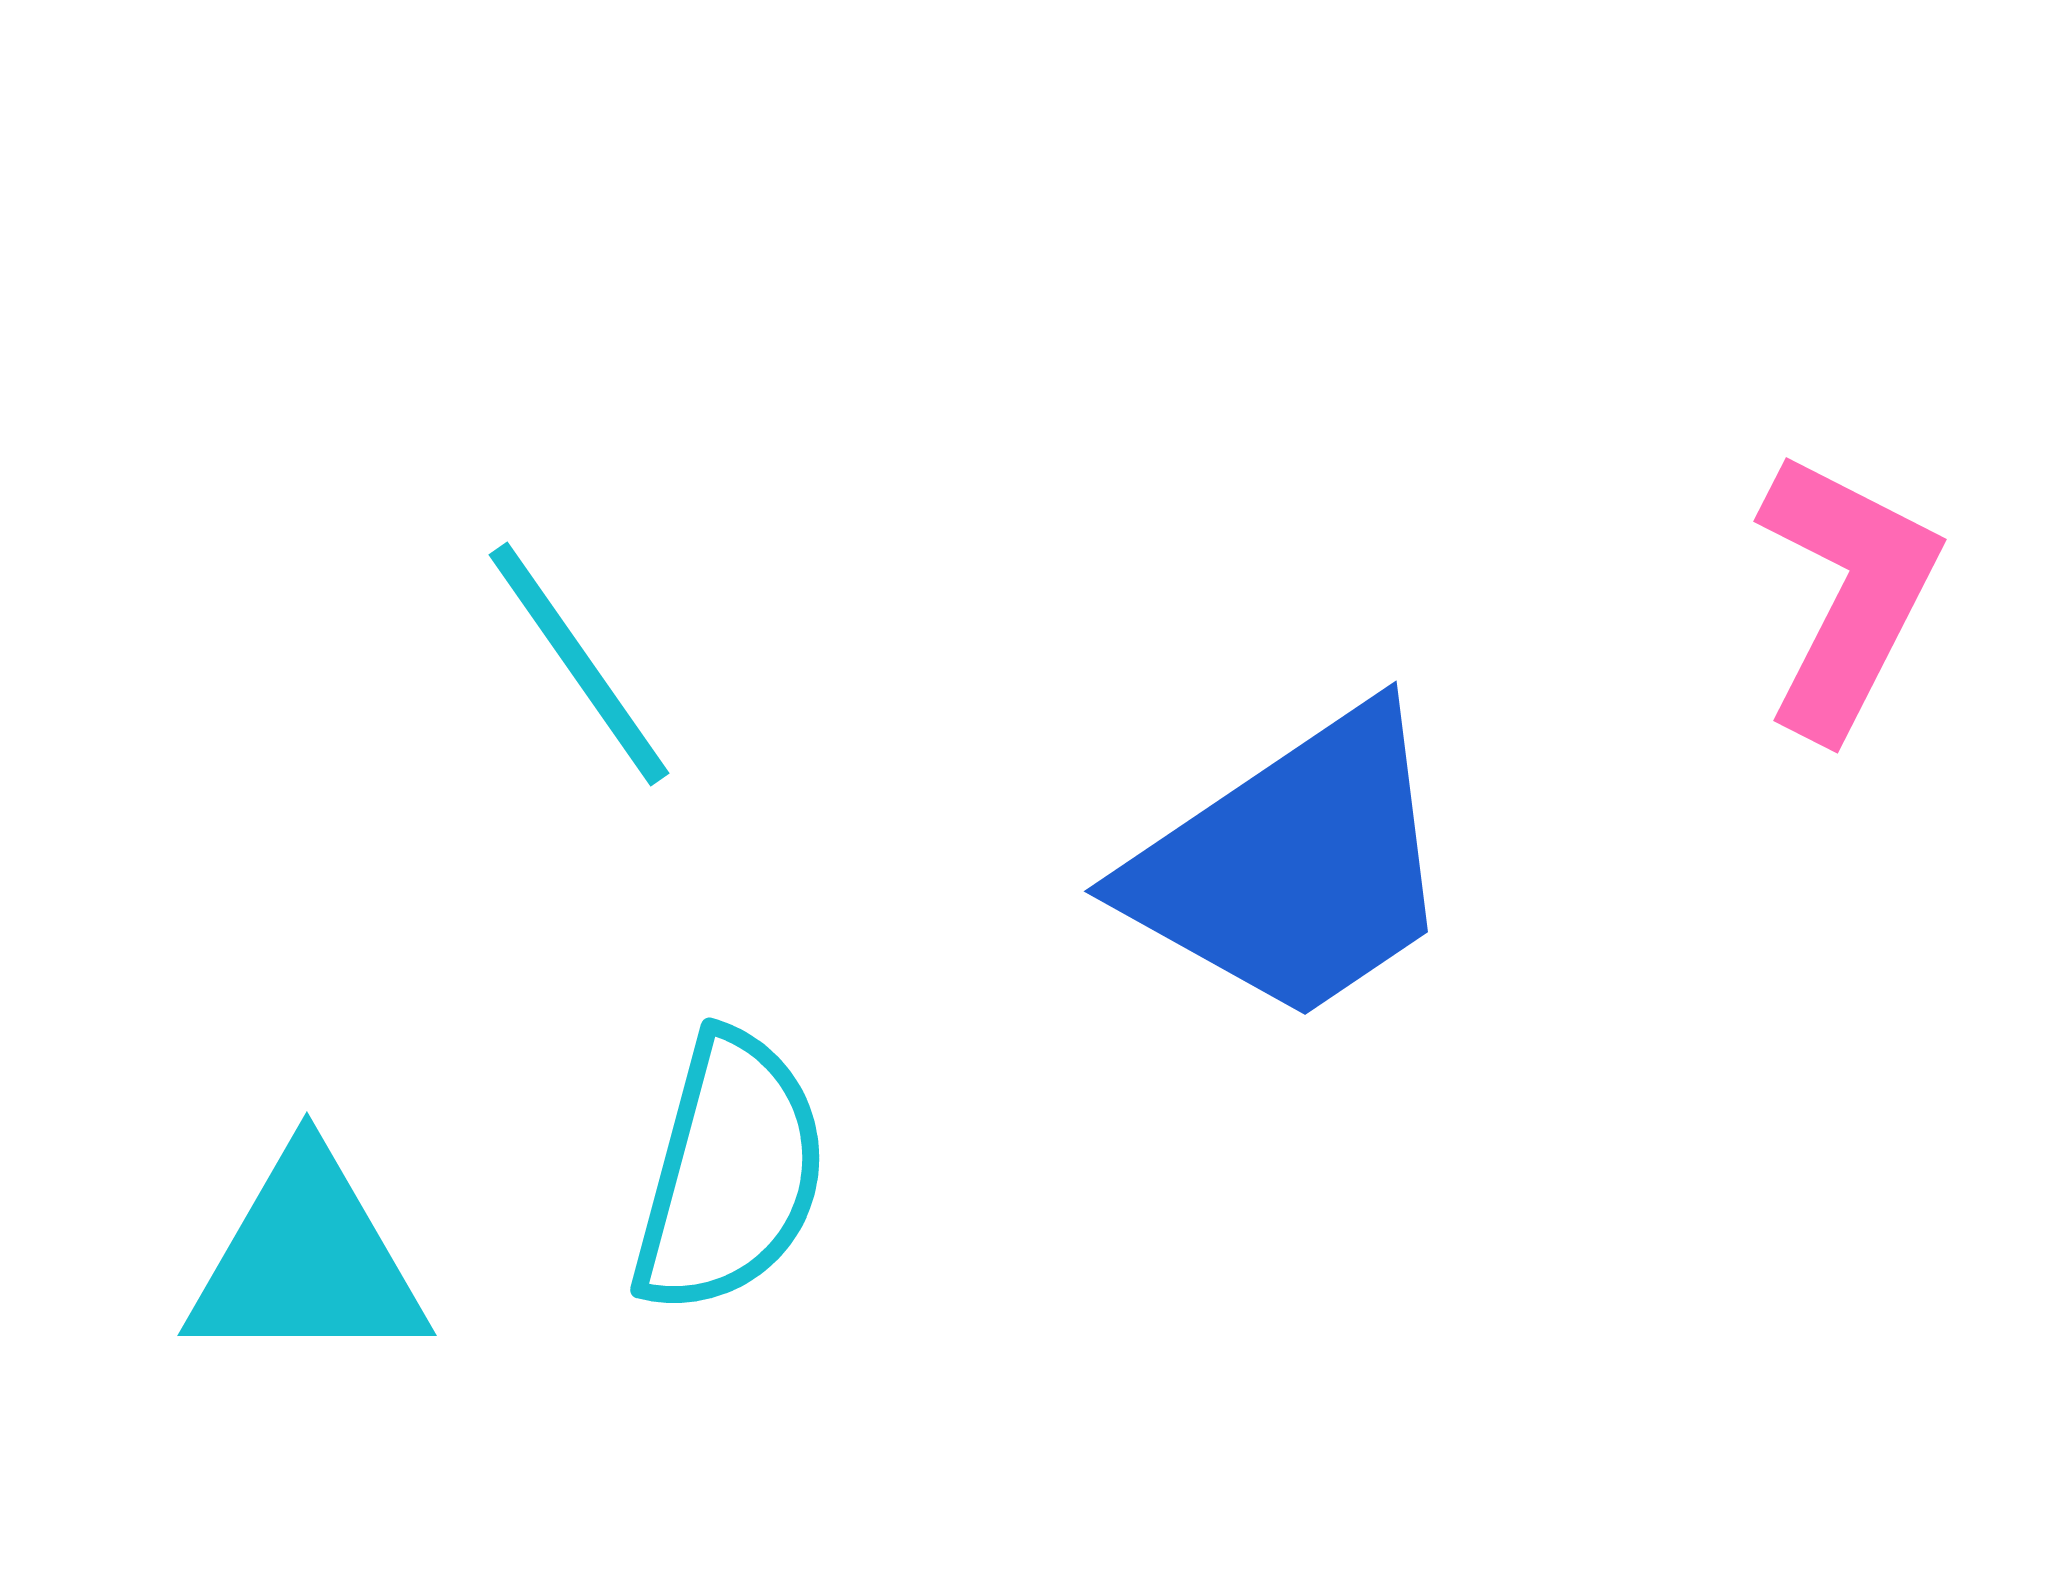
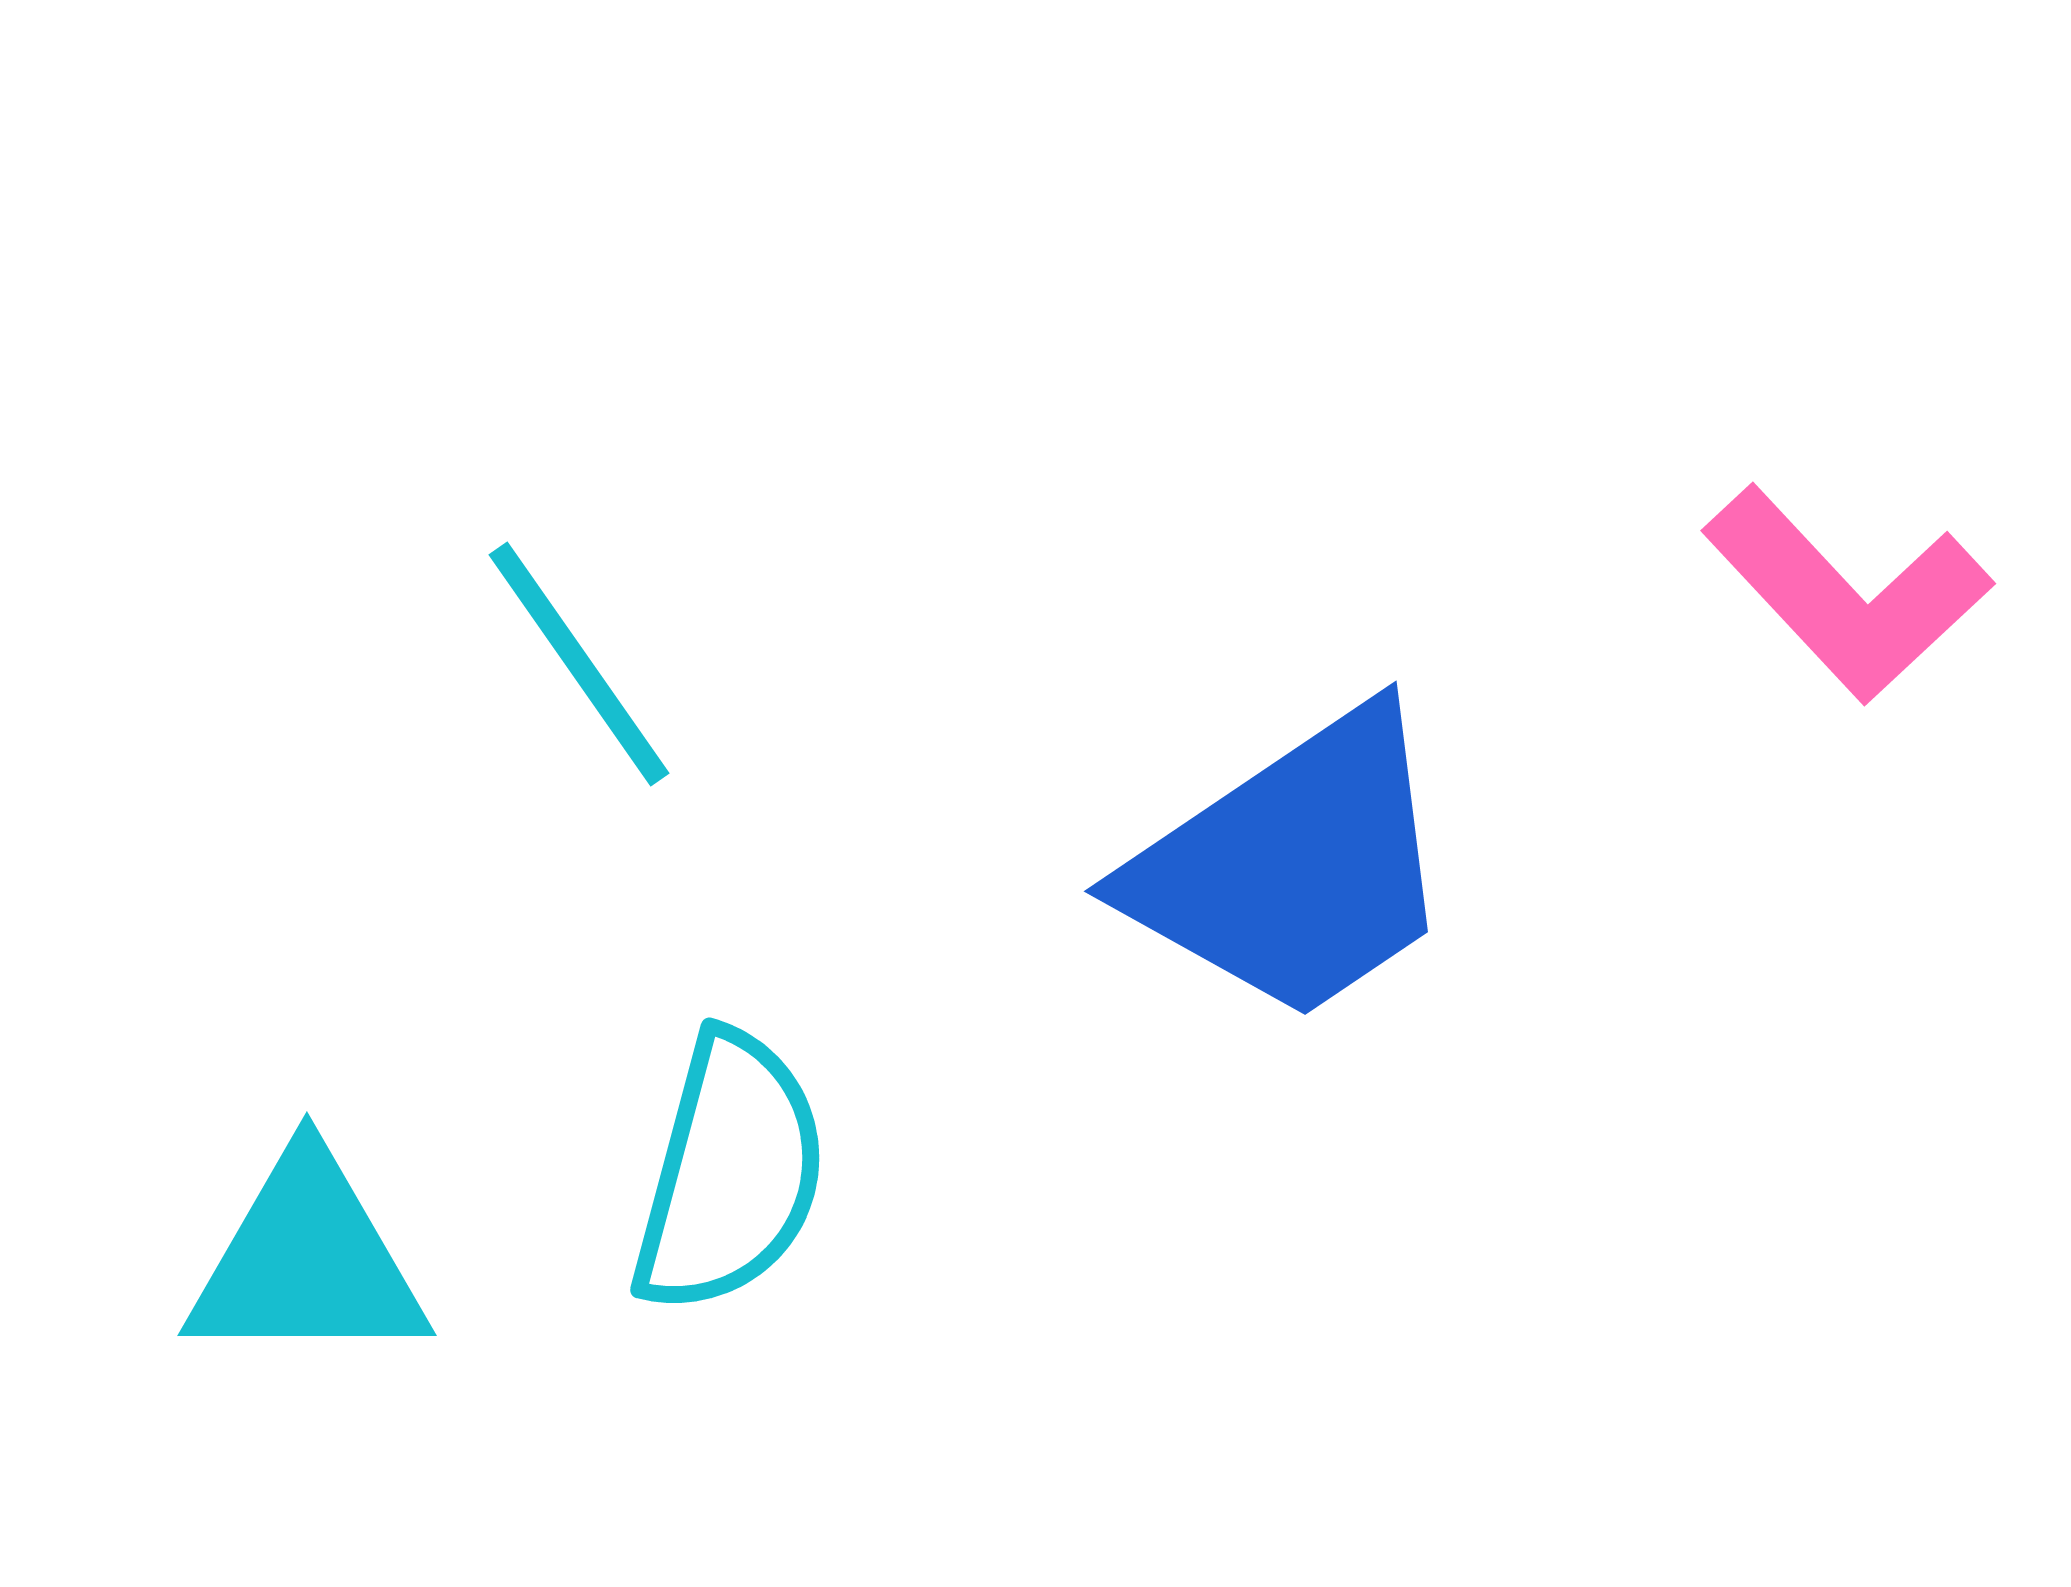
pink L-shape: rotated 110 degrees clockwise
